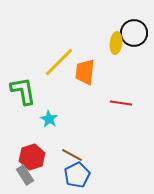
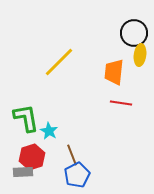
yellow ellipse: moved 24 px right, 12 px down
orange trapezoid: moved 29 px right
green L-shape: moved 3 px right, 27 px down
cyan star: moved 12 px down
brown line: rotated 40 degrees clockwise
gray rectangle: moved 2 px left, 3 px up; rotated 60 degrees counterclockwise
